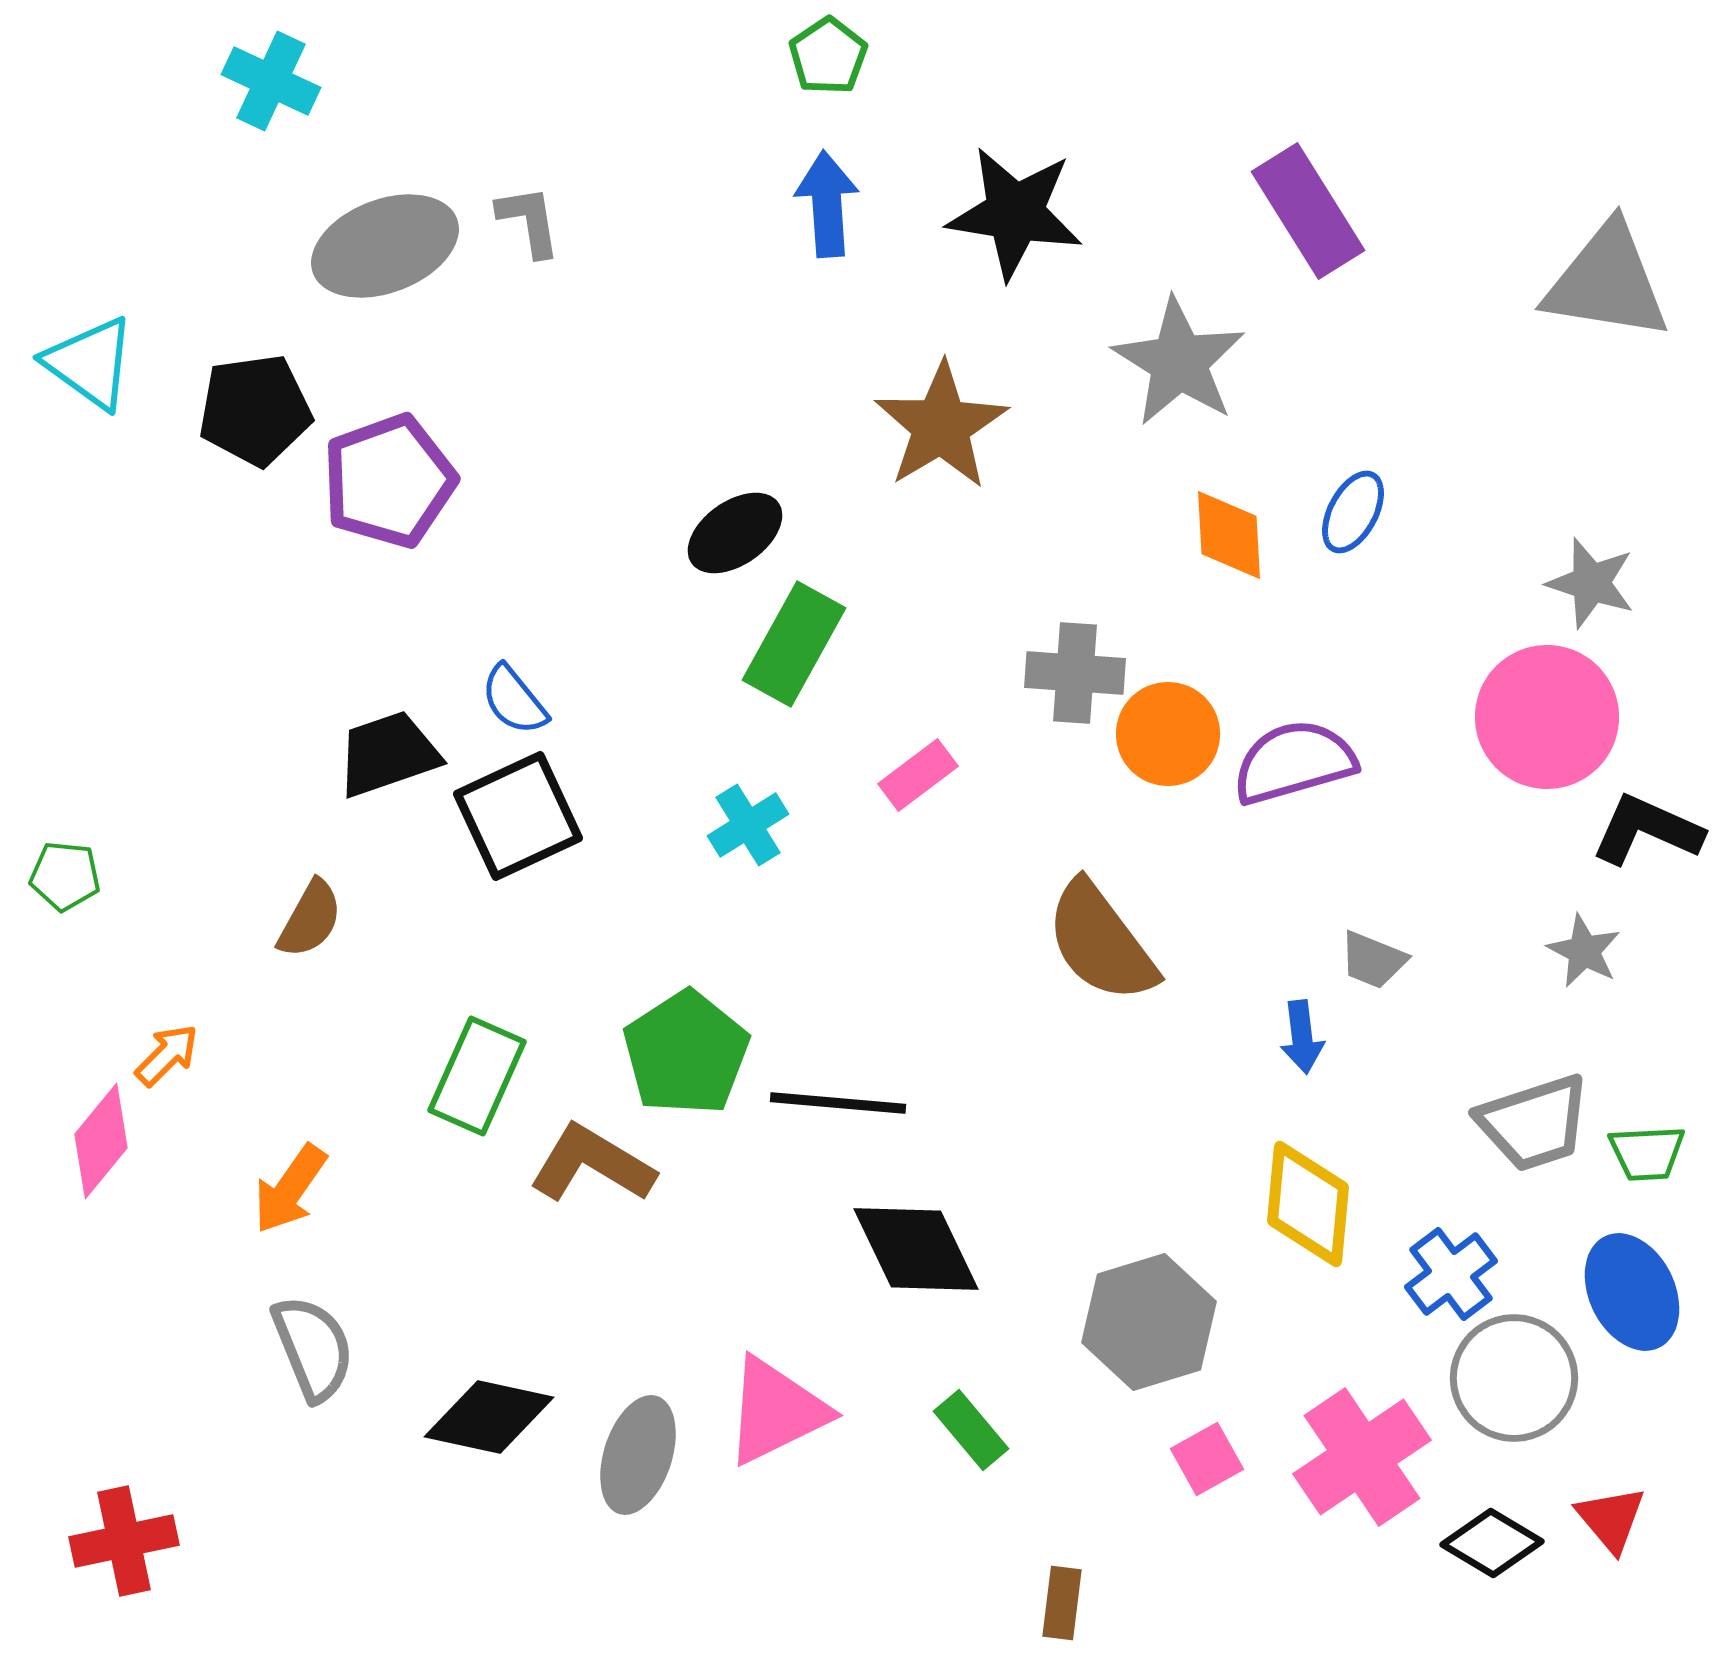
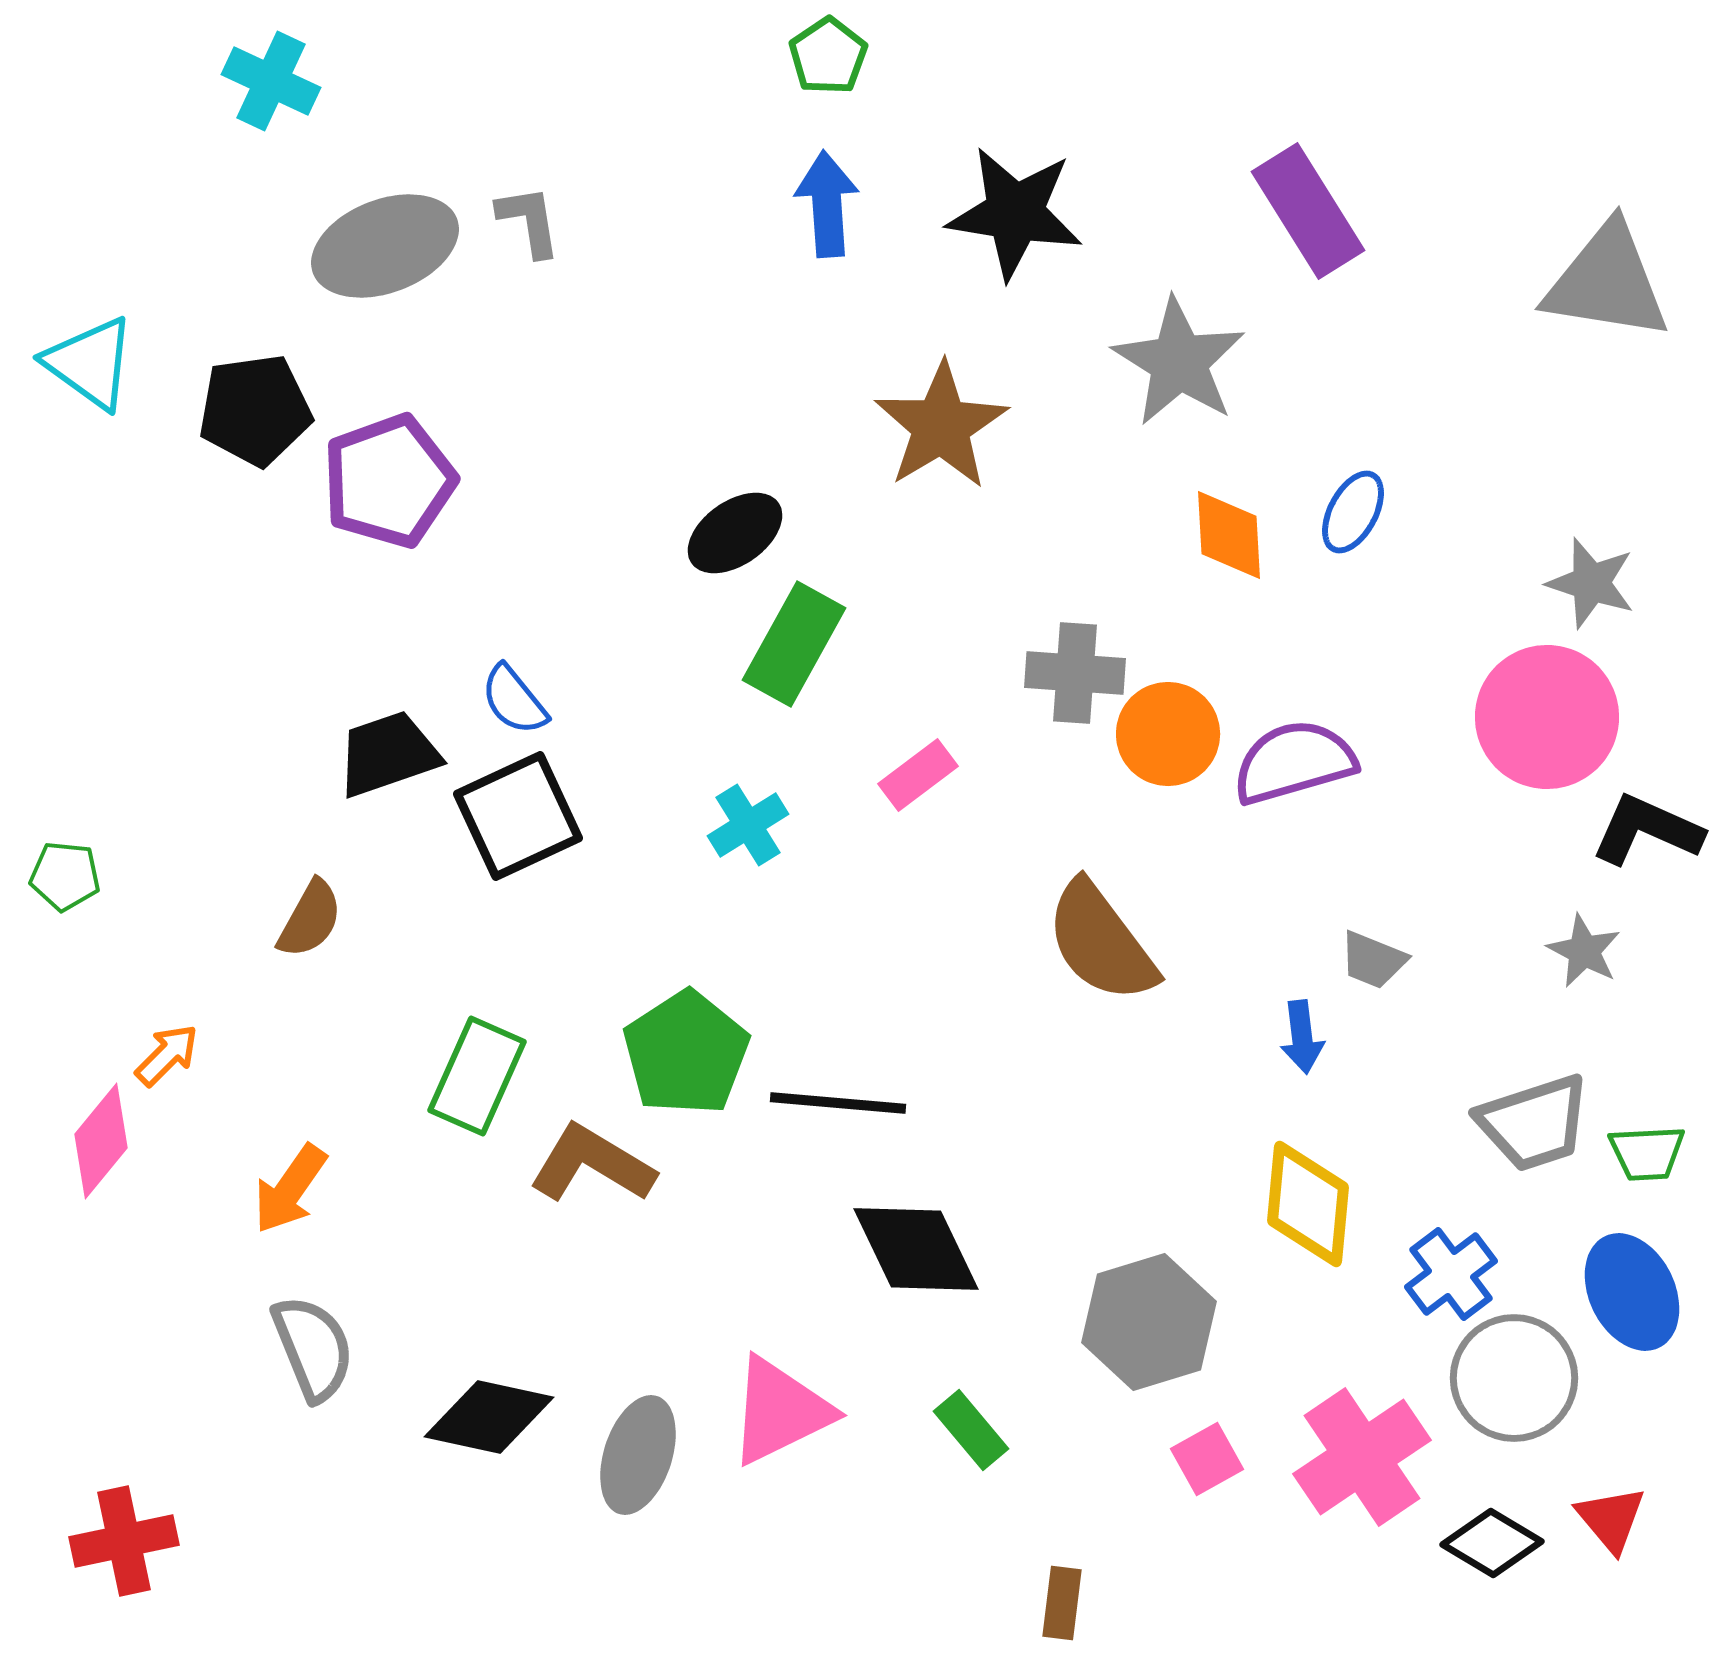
pink triangle at (776, 1411): moved 4 px right
